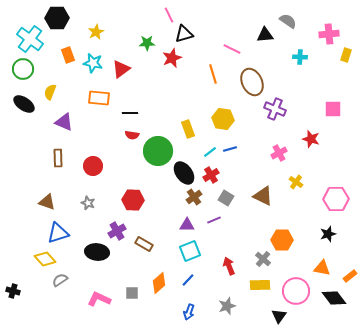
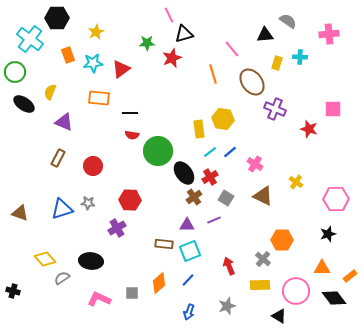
pink line at (232, 49): rotated 24 degrees clockwise
yellow rectangle at (346, 55): moved 69 px left, 8 px down
cyan star at (93, 63): rotated 18 degrees counterclockwise
green circle at (23, 69): moved 8 px left, 3 px down
brown ellipse at (252, 82): rotated 12 degrees counterclockwise
yellow rectangle at (188, 129): moved 11 px right; rotated 12 degrees clockwise
red star at (311, 139): moved 2 px left, 10 px up
blue line at (230, 149): moved 3 px down; rotated 24 degrees counterclockwise
pink cross at (279, 153): moved 24 px left, 11 px down; rotated 28 degrees counterclockwise
brown rectangle at (58, 158): rotated 30 degrees clockwise
red cross at (211, 175): moved 1 px left, 2 px down
red hexagon at (133, 200): moved 3 px left
brown triangle at (47, 202): moved 27 px left, 11 px down
gray star at (88, 203): rotated 16 degrees counterclockwise
purple cross at (117, 231): moved 3 px up
blue triangle at (58, 233): moved 4 px right, 24 px up
brown rectangle at (144, 244): moved 20 px right; rotated 24 degrees counterclockwise
black ellipse at (97, 252): moved 6 px left, 9 px down
orange triangle at (322, 268): rotated 12 degrees counterclockwise
gray semicircle at (60, 280): moved 2 px right, 2 px up
black triangle at (279, 316): rotated 35 degrees counterclockwise
